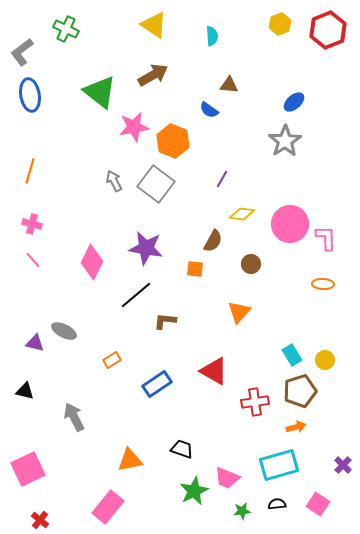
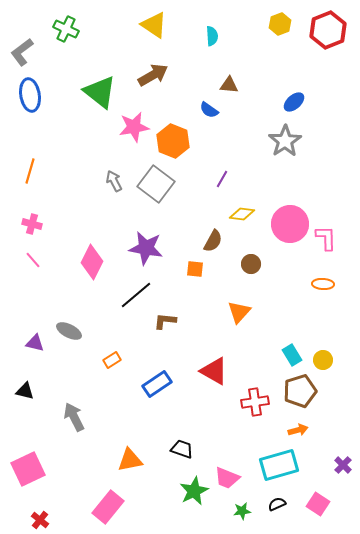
gray ellipse at (64, 331): moved 5 px right
yellow circle at (325, 360): moved 2 px left
orange arrow at (296, 427): moved 2 px right, 3 px down
black semicircle at (277, 504): rotated 18 degrees counterclockwise
